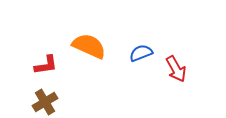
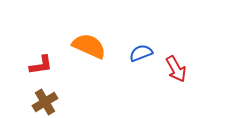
red L-shape: moved 5 px left
